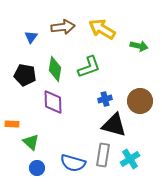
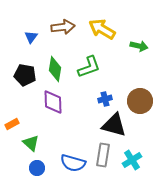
orange rectangle: rotated 32 degrees counterclockwise
green triangle: moved 1 px down
cyan cross: moved 2 px right, 1 px down
